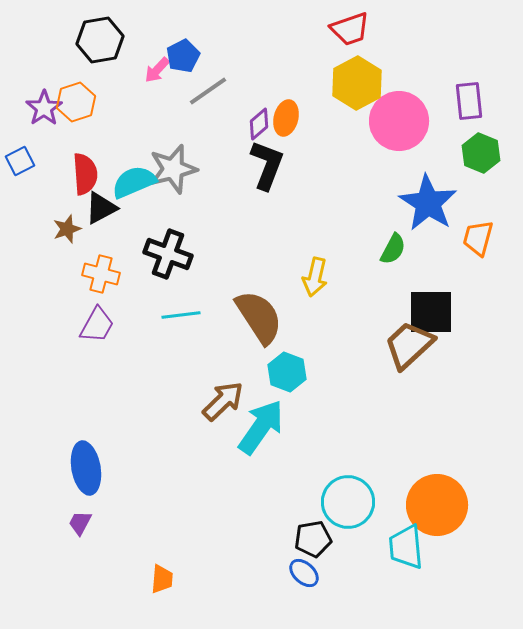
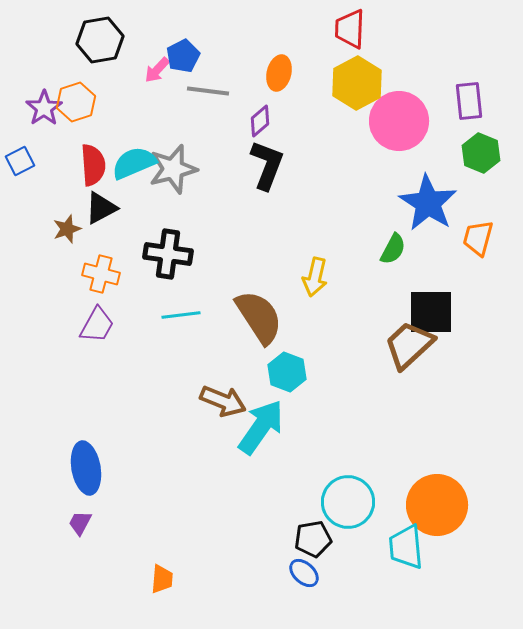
red trapezoid at (350, 29): rotated 111 degrees clockwise
gray line at (208, 91): rotated 42 degrees clockwise
orange ellipse at (286, 118): moved 7 px left, 45 px up
purple diamond at (259, 124): moved 1 px right, 3 px up
red semicircle at (85, 174): moved 8 px right, 9 px up
cyan semicircle at (134, 182): moved 19 px up
black cross at (168, 254): rotated 12 degrees counterclockwise
brown arrow at (223, 401): rotated 66 degrees clockwise
